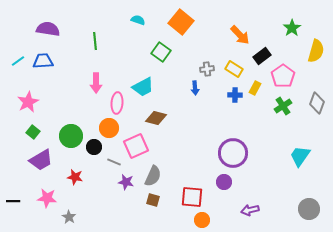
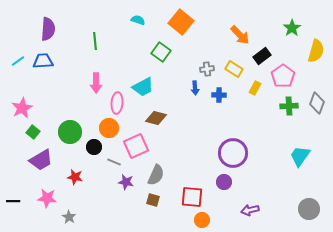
purple semicircle at (48, 29): rotated 85 degrees clockwise
blue cross at (235, 95): moved 16 px left
pink star at (28, 102): moved 6 px left, 6 px down
green cross at (283, 106): moved 6 px right; rotated 30 degrees clockwise
green circle at (71, 136): moved 1 px left, 4 px up
gray semicircle at (153, 176): moved 3 px right, 1 px up
